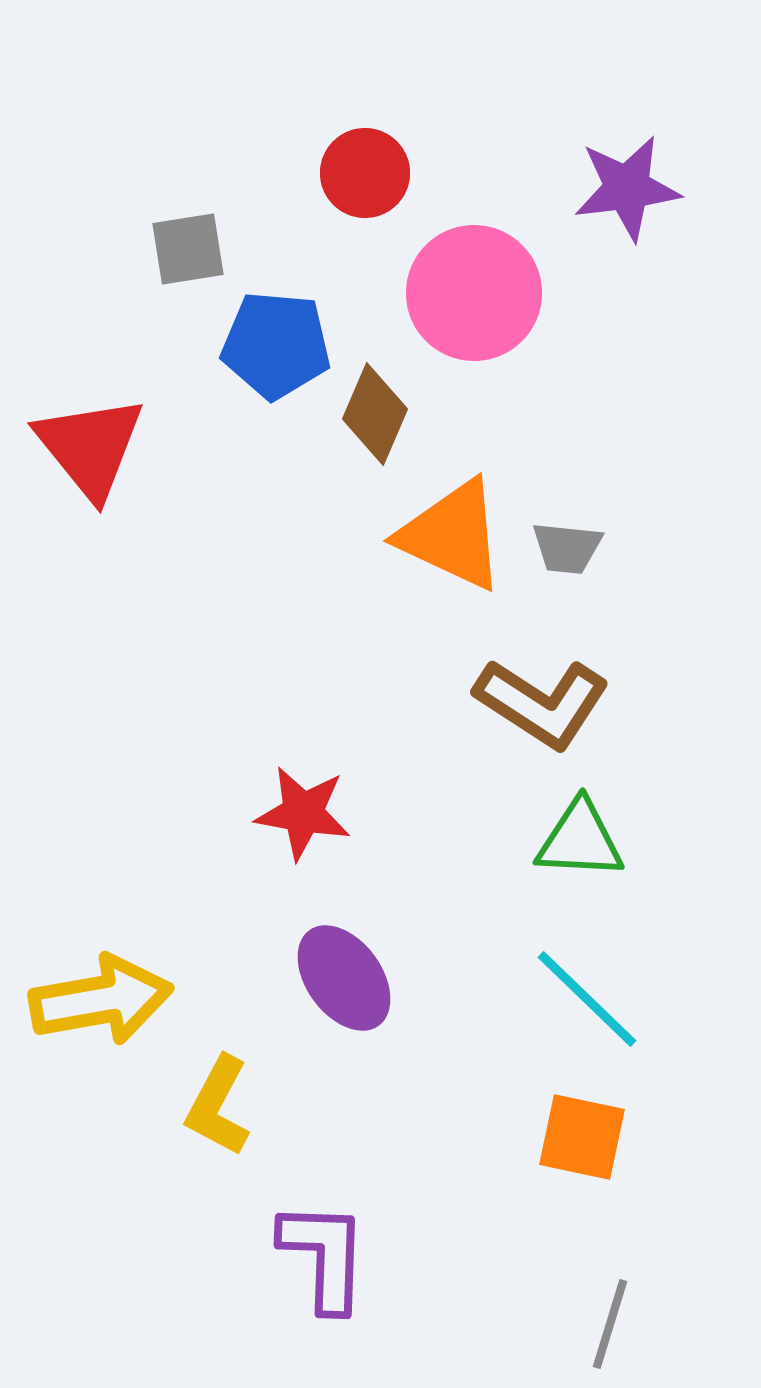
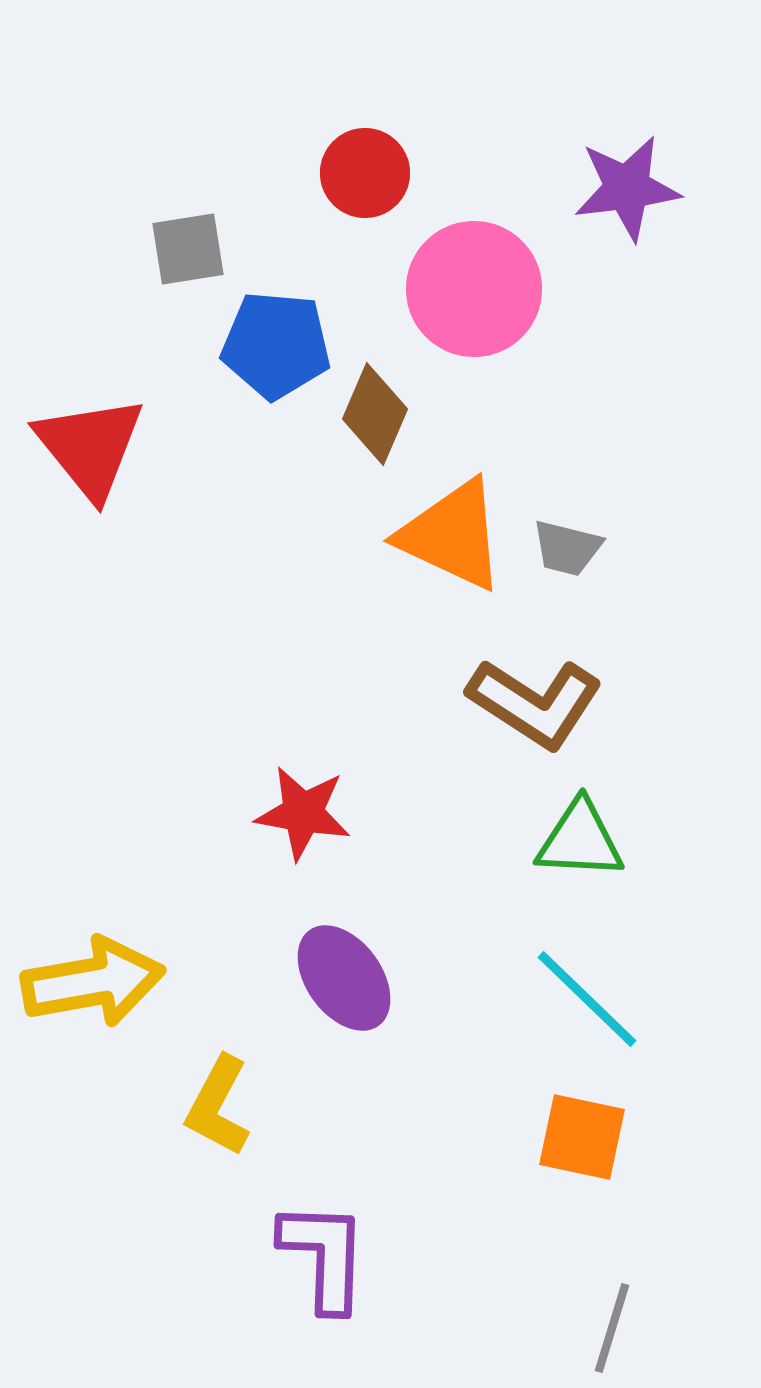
pink circle: moved 4 px up
gray trapezoid: rotated 8 degrees clockwise
brown L-shape: moved 7 px left
yellow arrow: moved 8 px left, 18 px up
gray line: moved 2 px right, 4 px down
